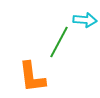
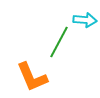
orange L-shape: rotated 16 degrees counterclockwise
